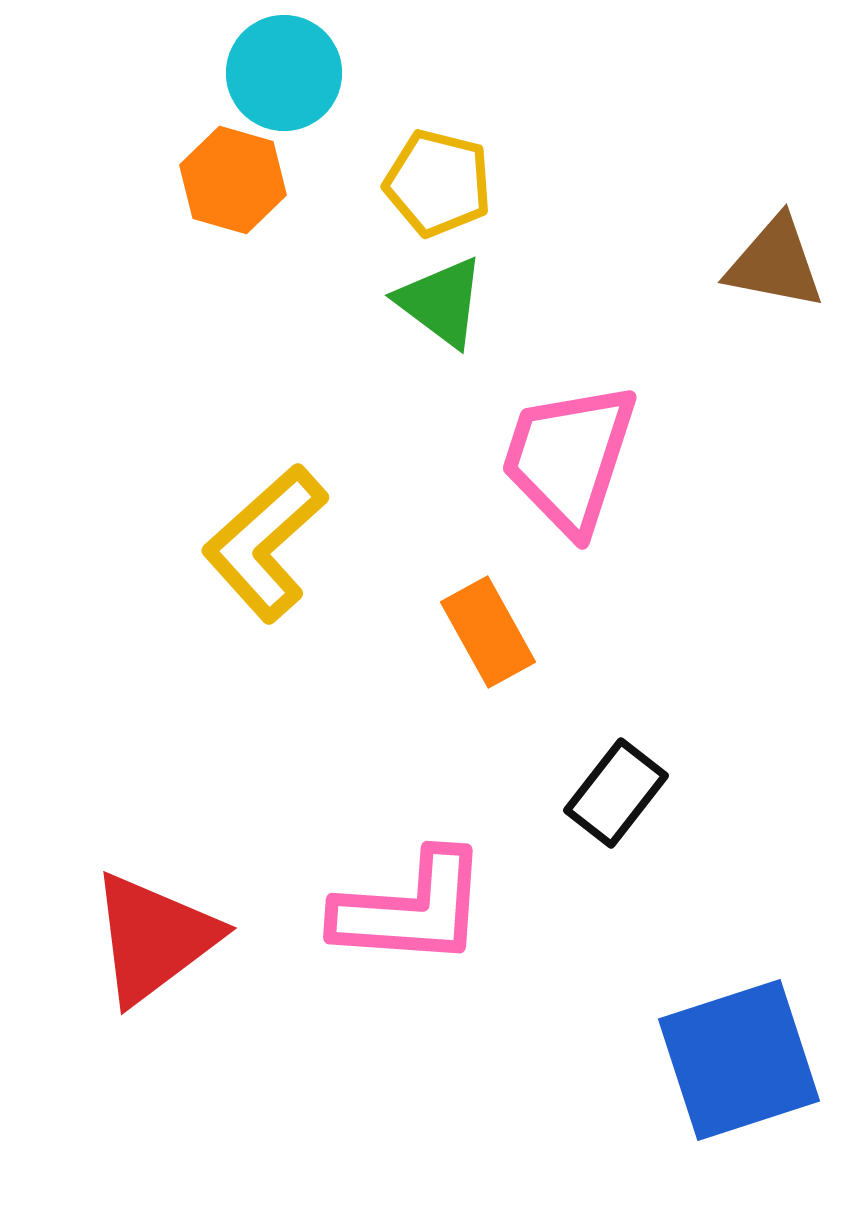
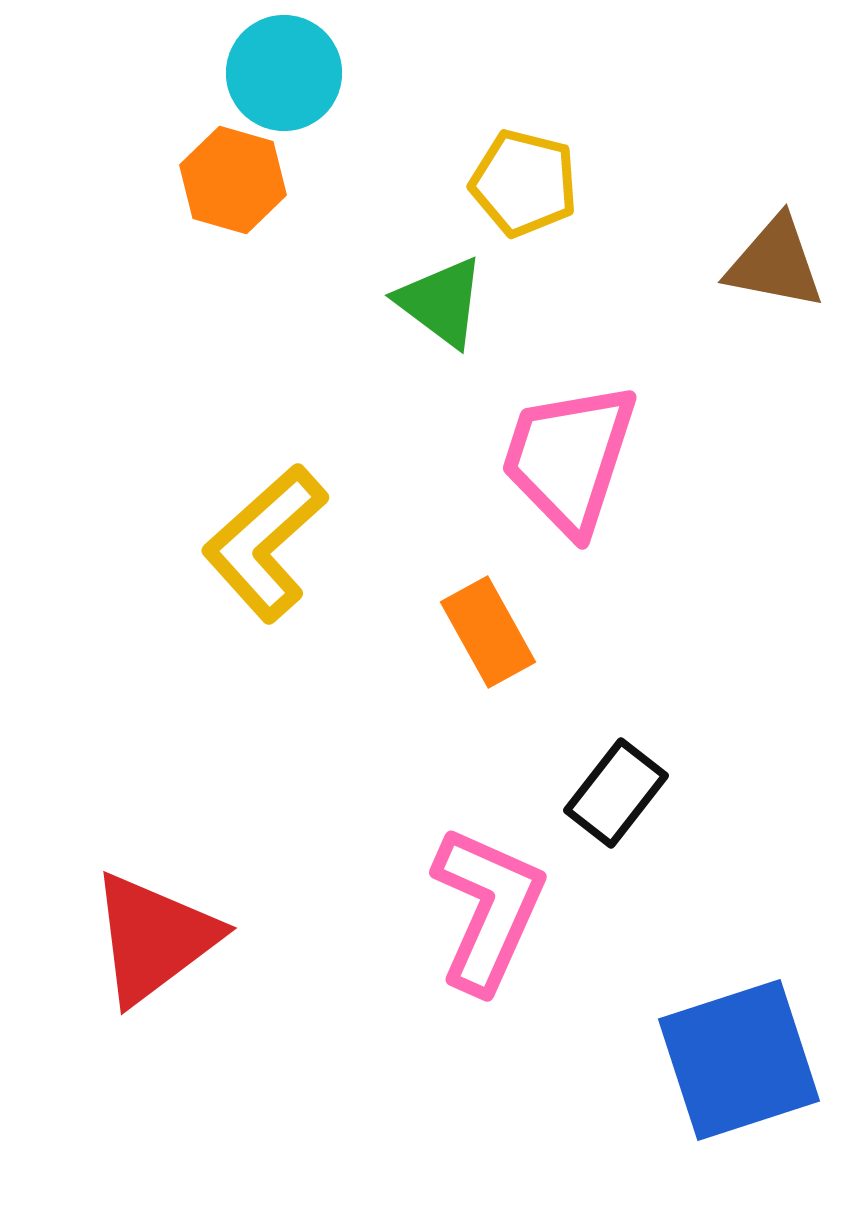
yellow pentagon: moved 86 px right
pink L-shape: moved 77 px right; rotated 70 degrees counterclockwise
